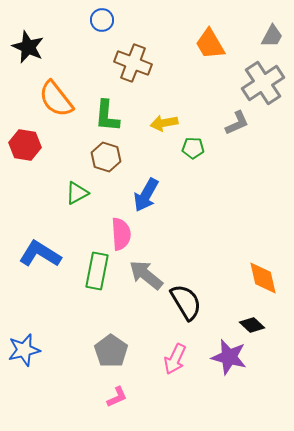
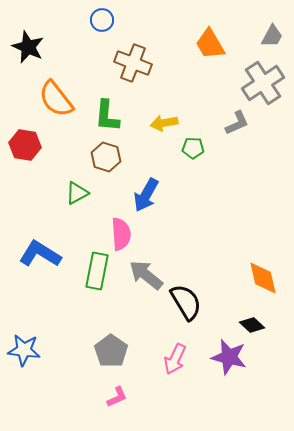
blue star: rotated 20 degrees clockwise
